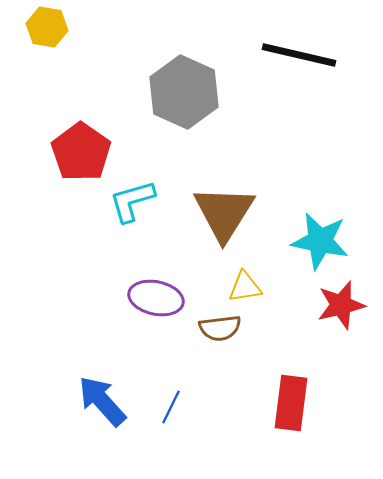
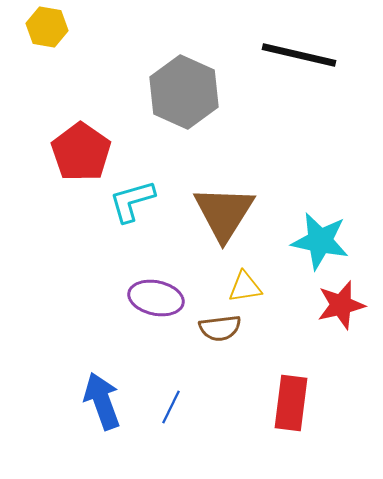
blue arrow: rotated 22 degrees clockwise
